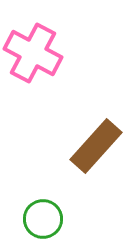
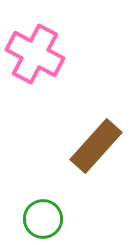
pink cross: moved 2 px right, 1 px down
